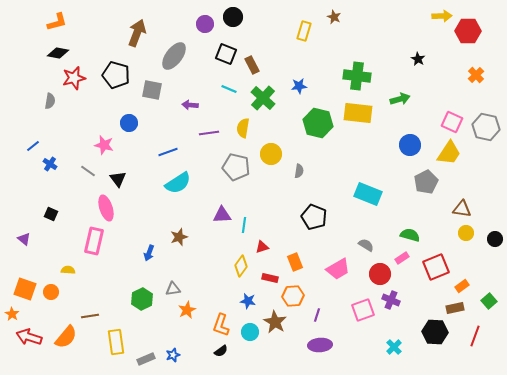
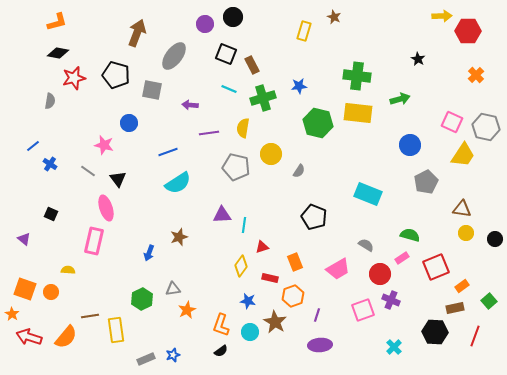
green cross at (263, 98): rotated 30 degrees clockwise
yellow trapezoid at (449, 153): moved 14 px right, 2 px down
gray semicircle at (299, 171): rotated 24 degrees clockwise
orange hexagon at (293, 296): rotated 15 degrees counterclockwise
yellow rectangle at (116, 342): moved 12 px up
